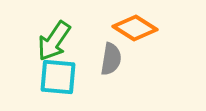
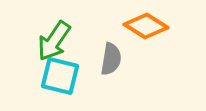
orange diamond: moved 11 px right, 2 px up
cyan square: moved 2 px right, 1 px up; rotated 9 degrees clockwise
